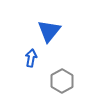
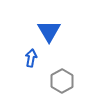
blue triangle: rotated 10 degrees counterclockwise
